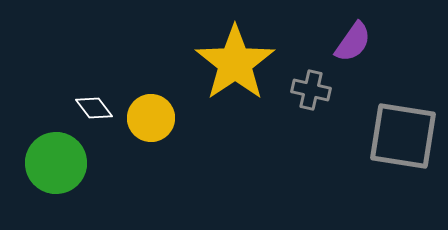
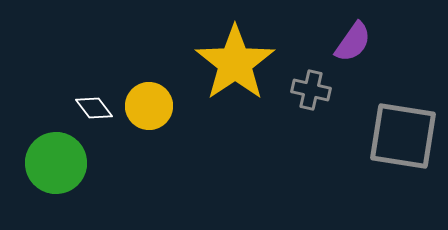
yellow circle: moved 2 px left, 12 px up
